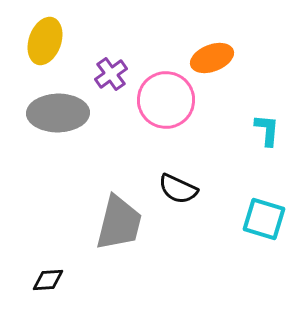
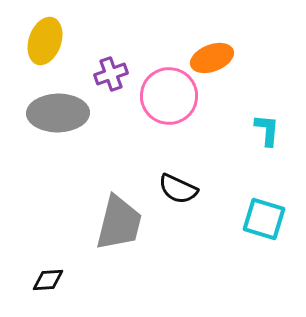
purple cross: rotated 16 degrees clockwise
pink circle: moved 3 px right, 4 px up
